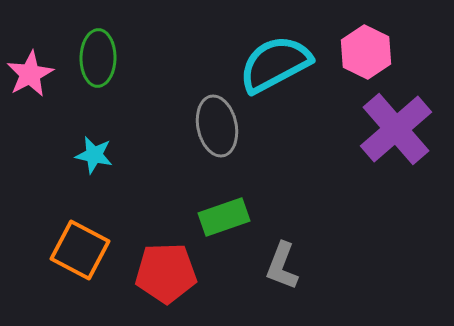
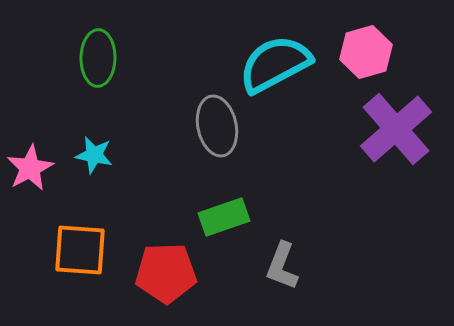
pink hexagon: rotated 18 degrees clockwise
pink star: moved 94 px down
orange square: rotated 24 degrees counterclockwise
